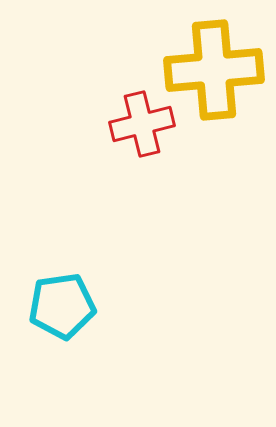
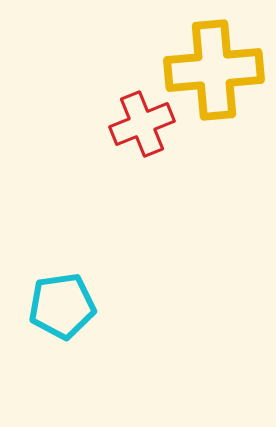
red cross: rotated 8 degrees counterclockwise
